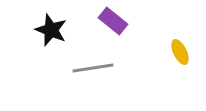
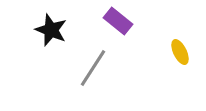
purple rectangle: moved 5 px right
gray line: rotated 48 degrees counterclockwise
